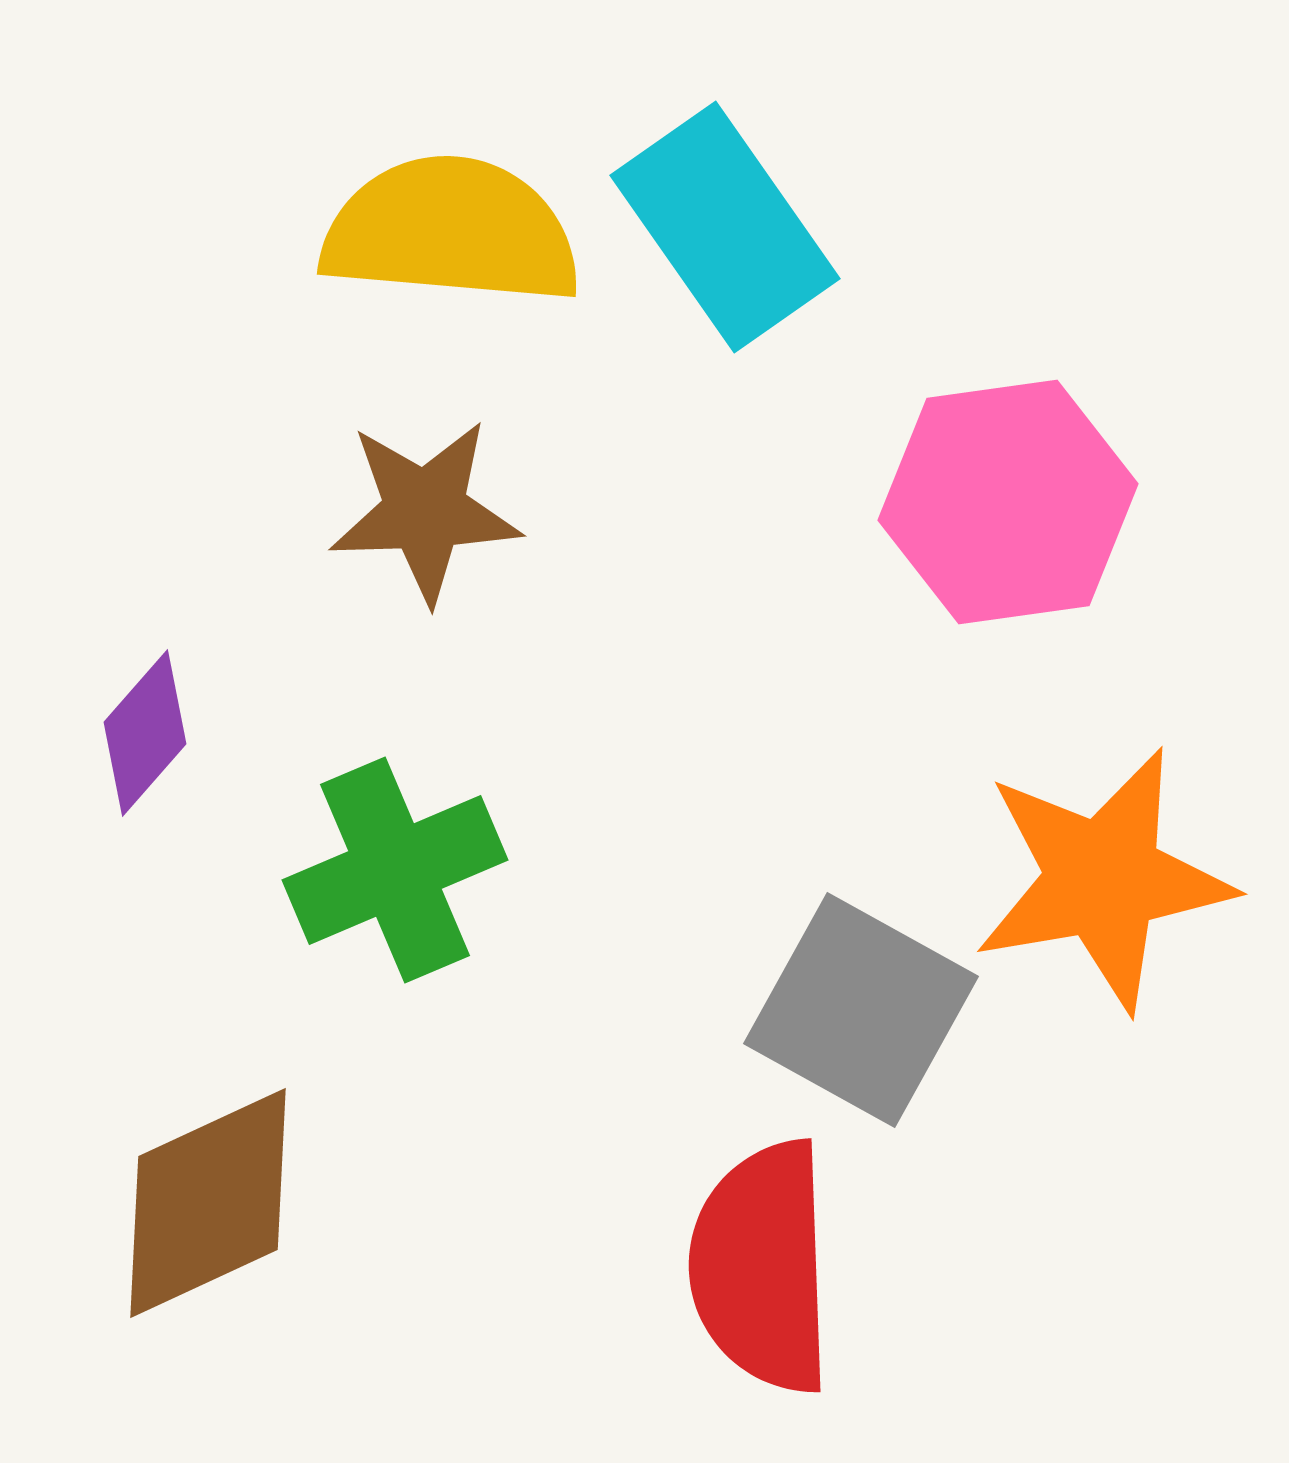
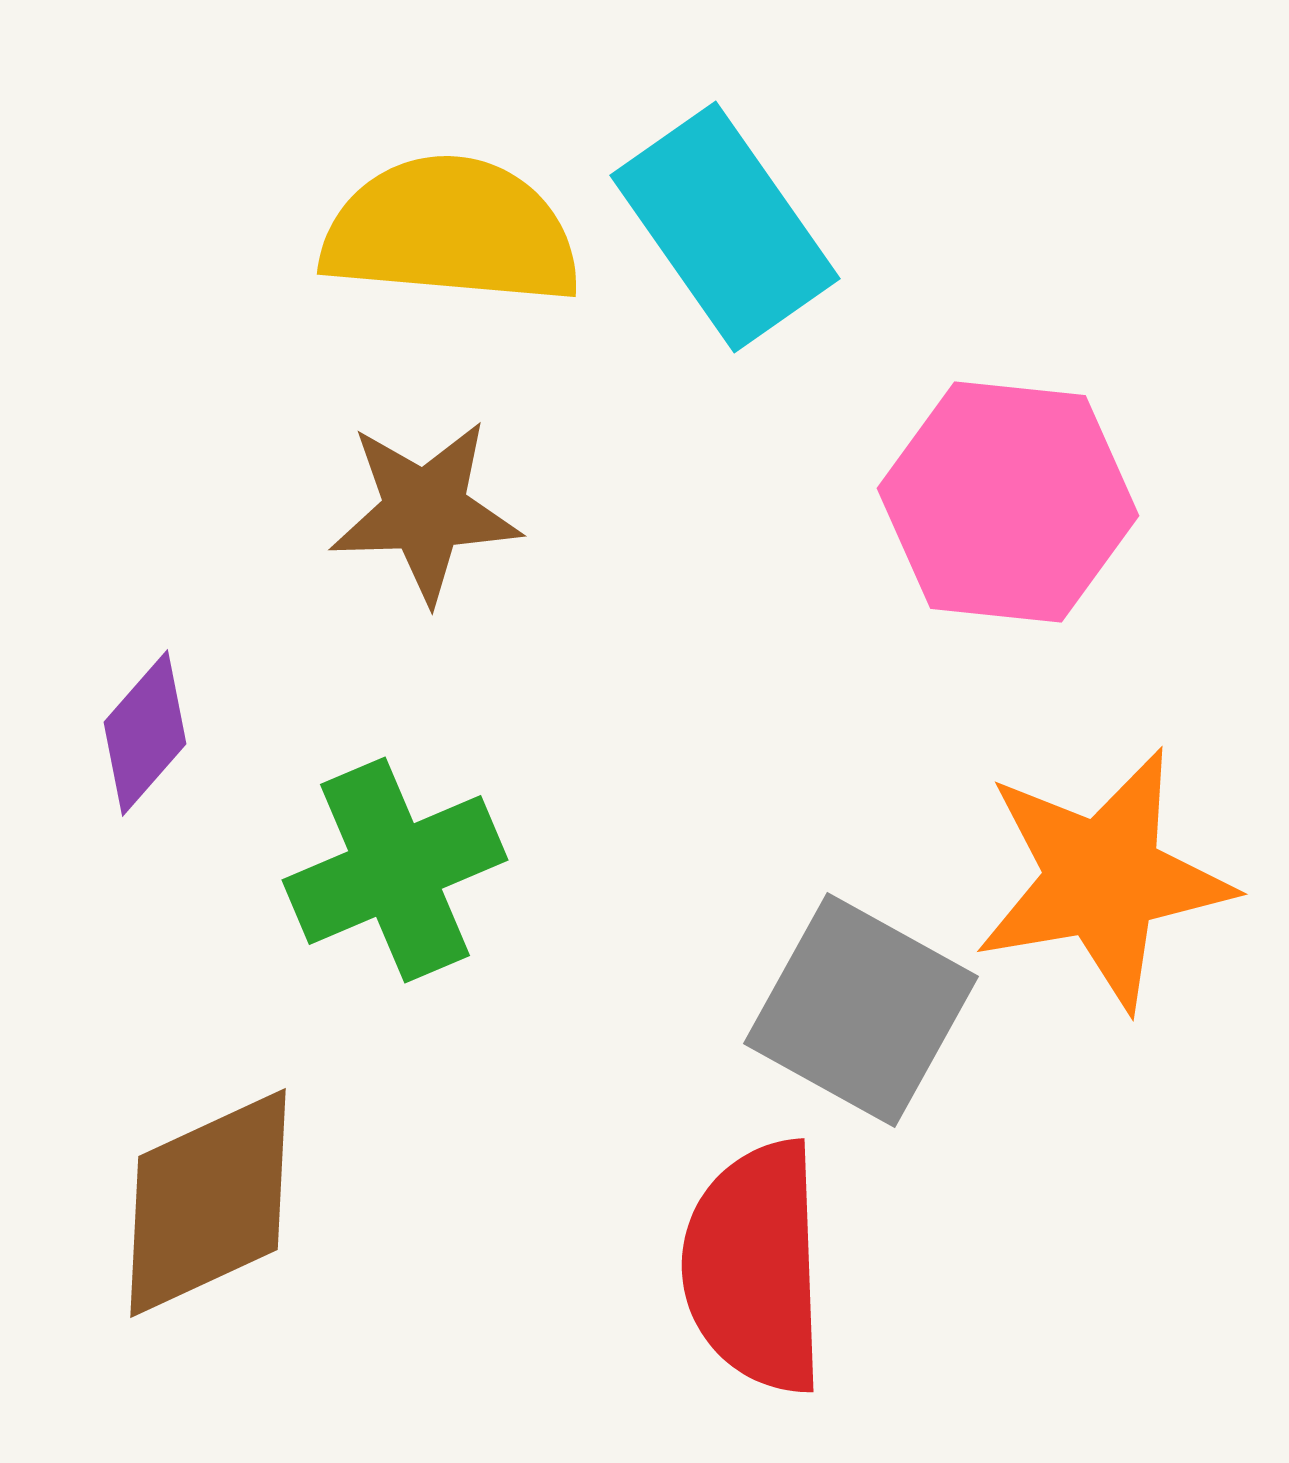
pink hexagon: rotated 14 degrees clockwise
red semicircle: moved 7 px left
